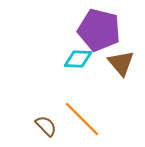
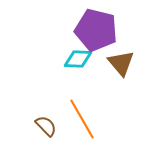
purple pentagon: moved 3 px left
orange line: rotated 15 degrees clockwise
